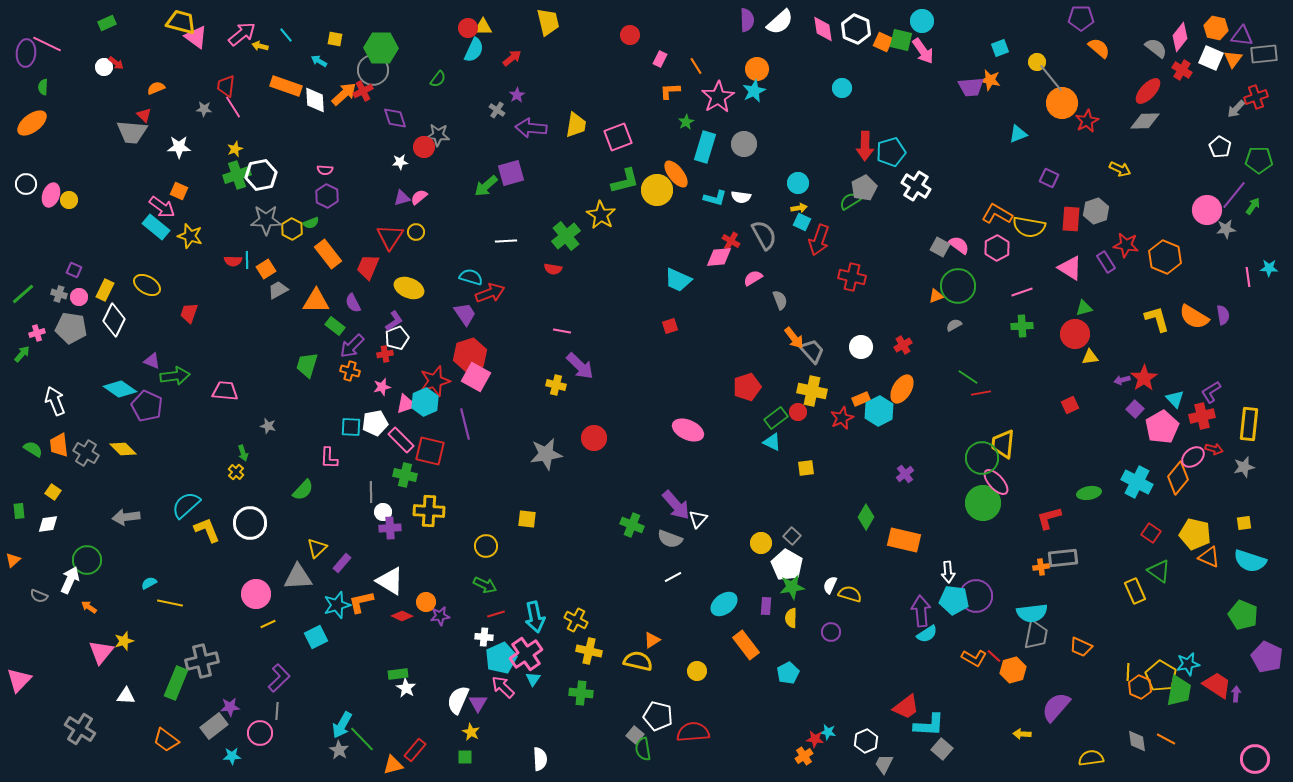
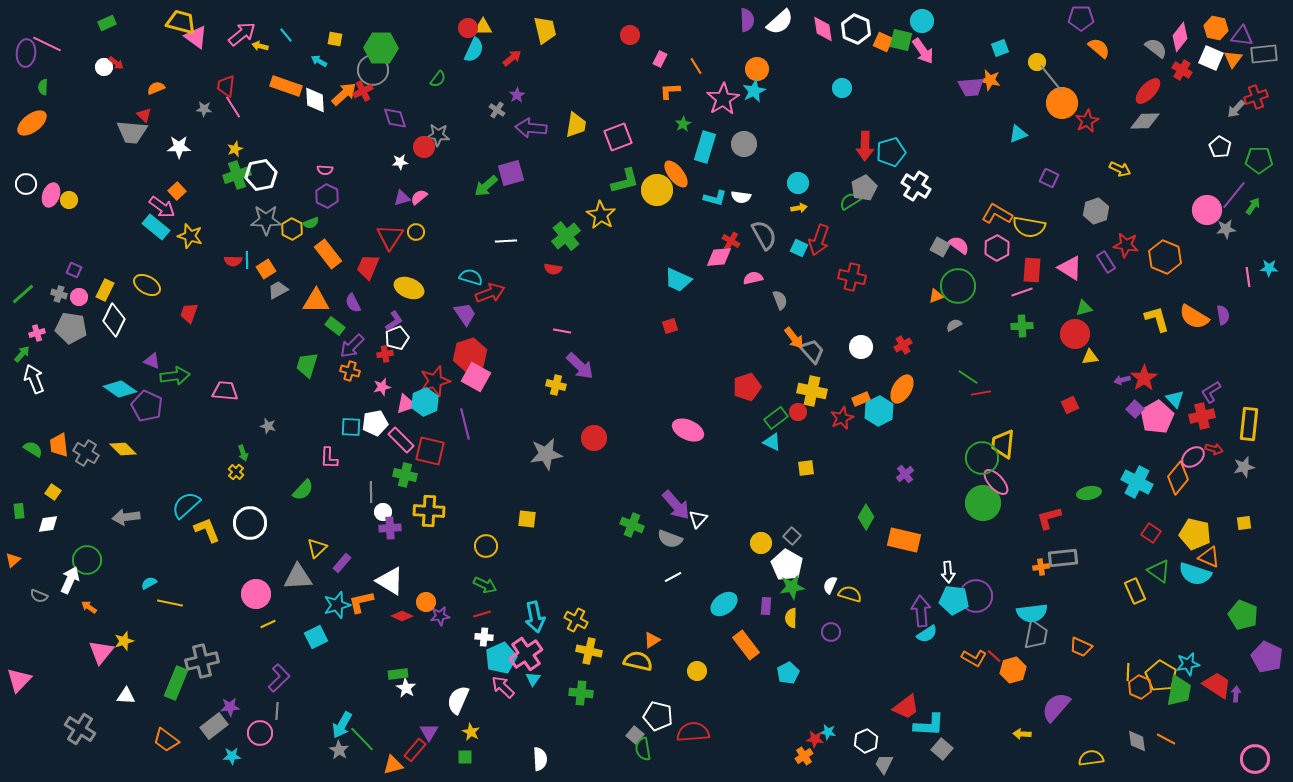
yellow trapezoid at (548, 22): moved 3 px left, 8 px down
pink star at (718, 97): moved 5 px right, 2 px down
green star at (686, 122): moved 3 px left, 2 px down
orange square at (179, 191): moved 2 px left; rotated 24 degrees clockwise
red rectangle at (1071, 219): moved 39 px left, 51 px down
cyan square at (802, 222): moved 3 px left, 26 px down
pink semicircle at (753, 278): rotated 18 degrees clockwise
white arrow at (55, 401): moved 21 px left, 22 px up
pink pentagon at (1162, 427): moved 5 px left, 10 px up
cyan semicircle at (1250, 561): moved 55 px left, 13 px down
red line at (496, 614): moved 14 px left
purple triangle at (478, 703): moved 49 px left, 29 px down
